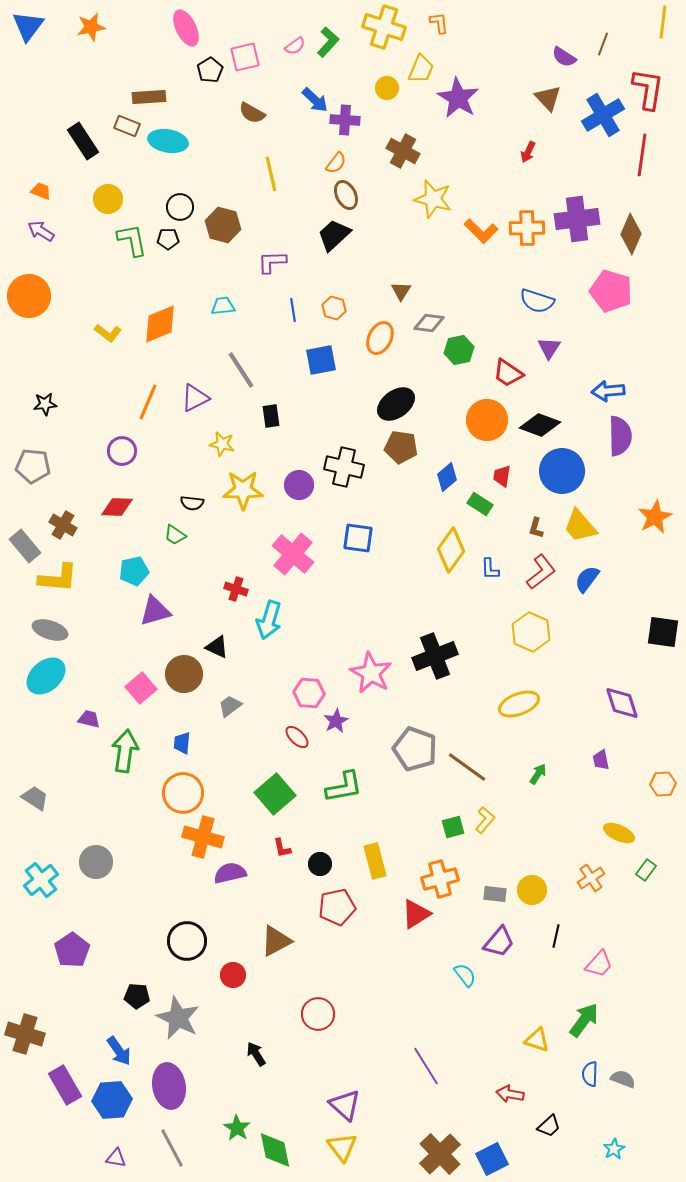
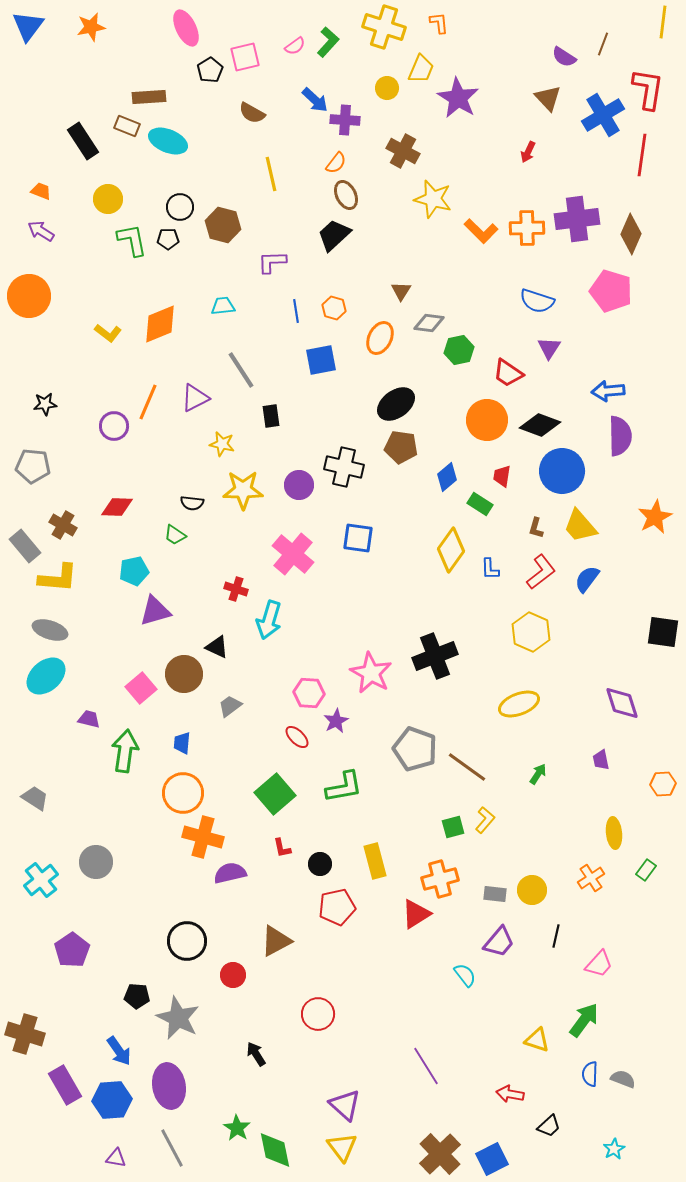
cyan ellipse at (168, 141): rotated 12 degrees clockwise
blue line at (293, 310): moved 3 px right, 1 px down
purple circle at (122, 451): moved 8 px left, 25 px up
yellow ellipse at (619, 833): moved 5 px left; rotated 60 degrees clockwise
